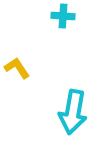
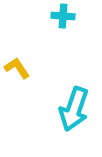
cyan arrow: moved 1 px right, 3 px up; rotated 9 degrees clockwise
